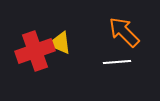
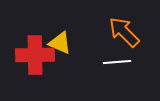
red cross: moved 4 px down; rotated 18 degrees clockwise
